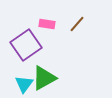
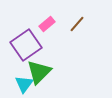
pink rectangle: rotated 49 degrees counterclockwise
green triangle: moved 5 px left, 6 px up; rotated 16 degrees counterclockwise
